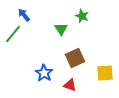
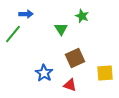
blue arrow: moved 2 px right, 1 px up; rotated 128 degrees clockwise
